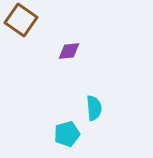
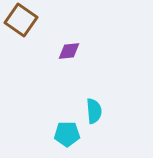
cyan semicircle: moved 3 px down
cyan pentagon: rotated 15 degrees clockwise
